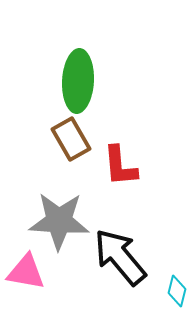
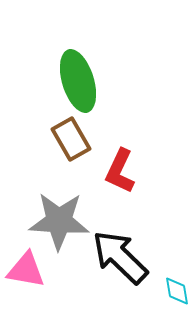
green ellipse: rotated 20 degrees counterclockwise
red L-shape: moved 5 px down; rotated 30 degrees clockwise
black arrow: rotated 6 degrees counterclockwise
pink triangle: moved 2 px up
cyan diamond: rotated 24 degrees counterclockwise
